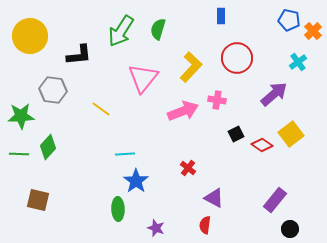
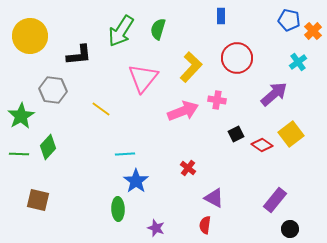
green star: rotated 28 degrees counterclockwise
